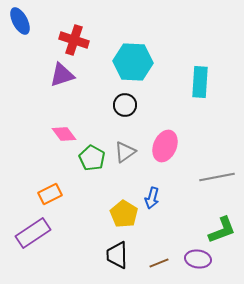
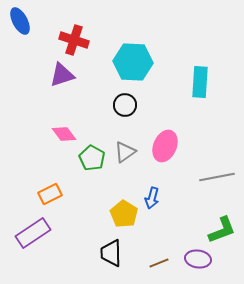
black trapezoid: moved 6 px left, 2 px up
